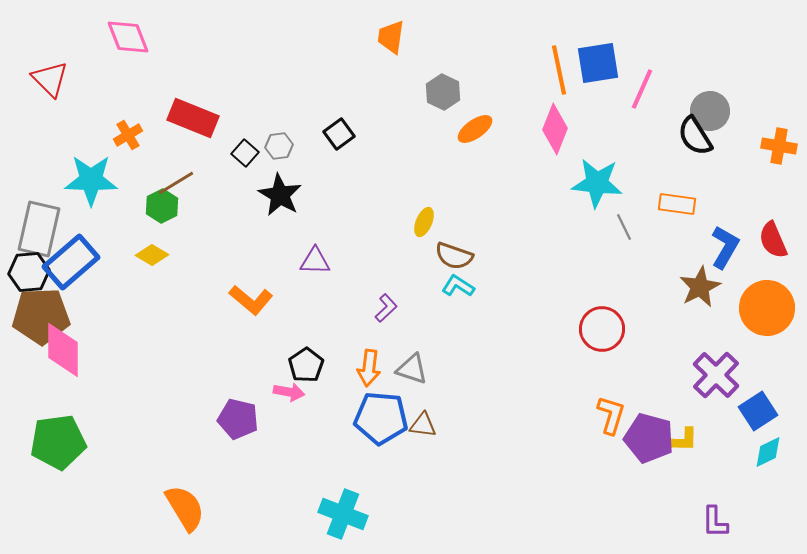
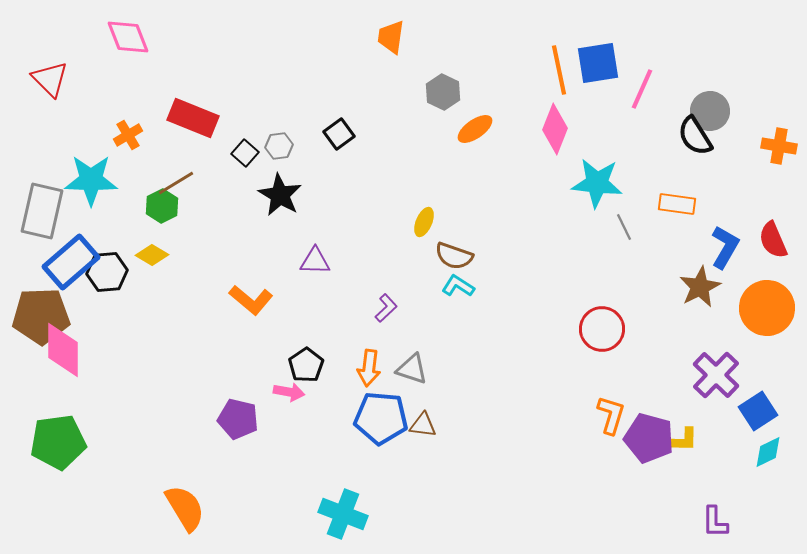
gray rectangle at (39, 229): moved 3 px right, 18 px up
black hexagon at (29, 272): moved 78 px right
